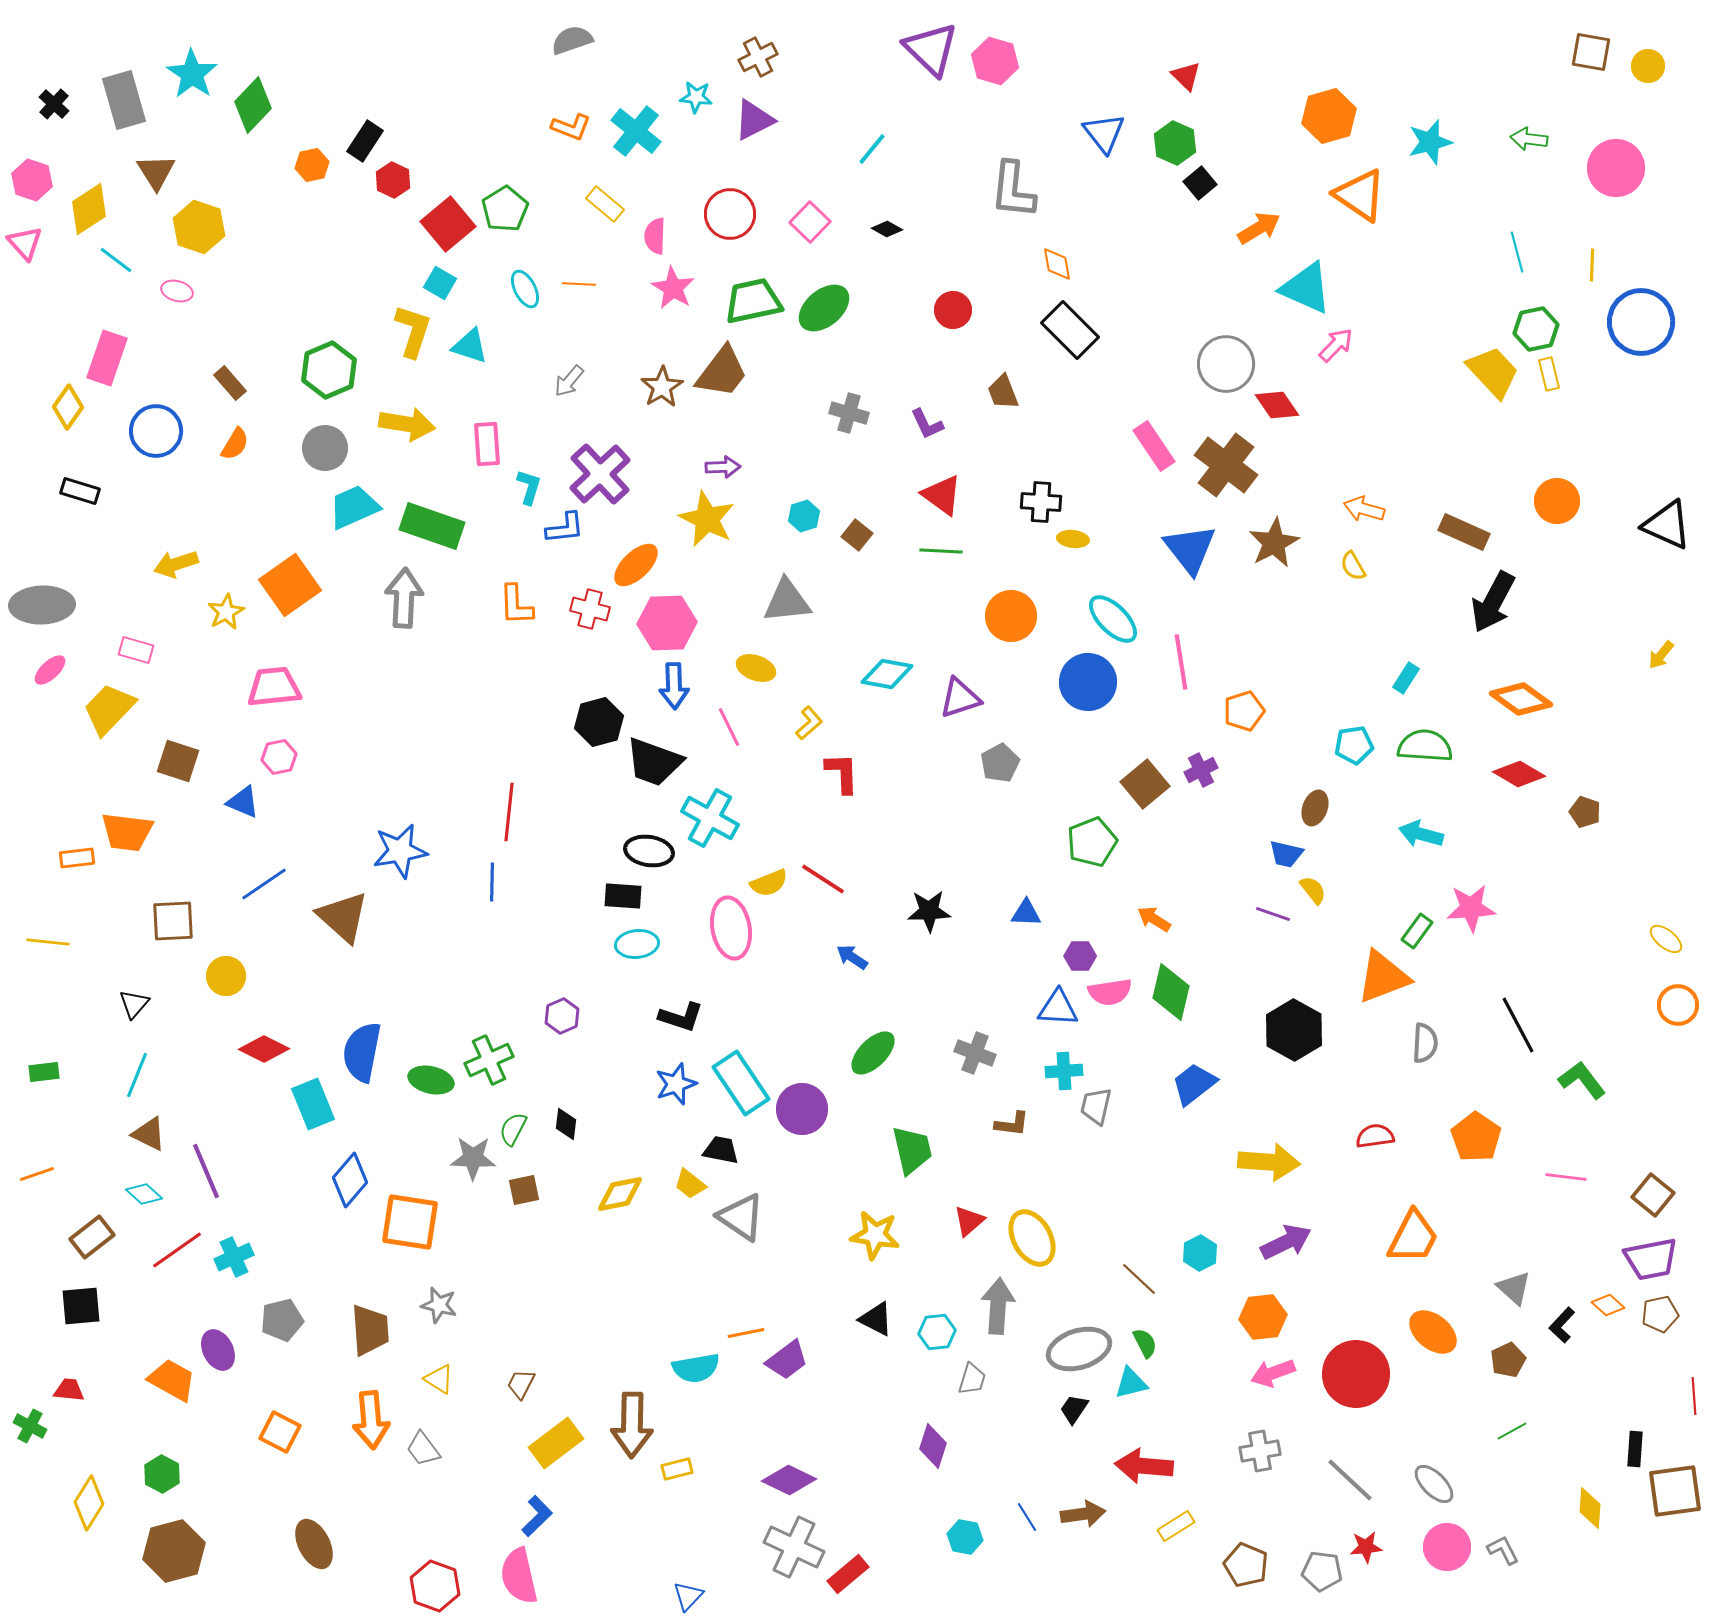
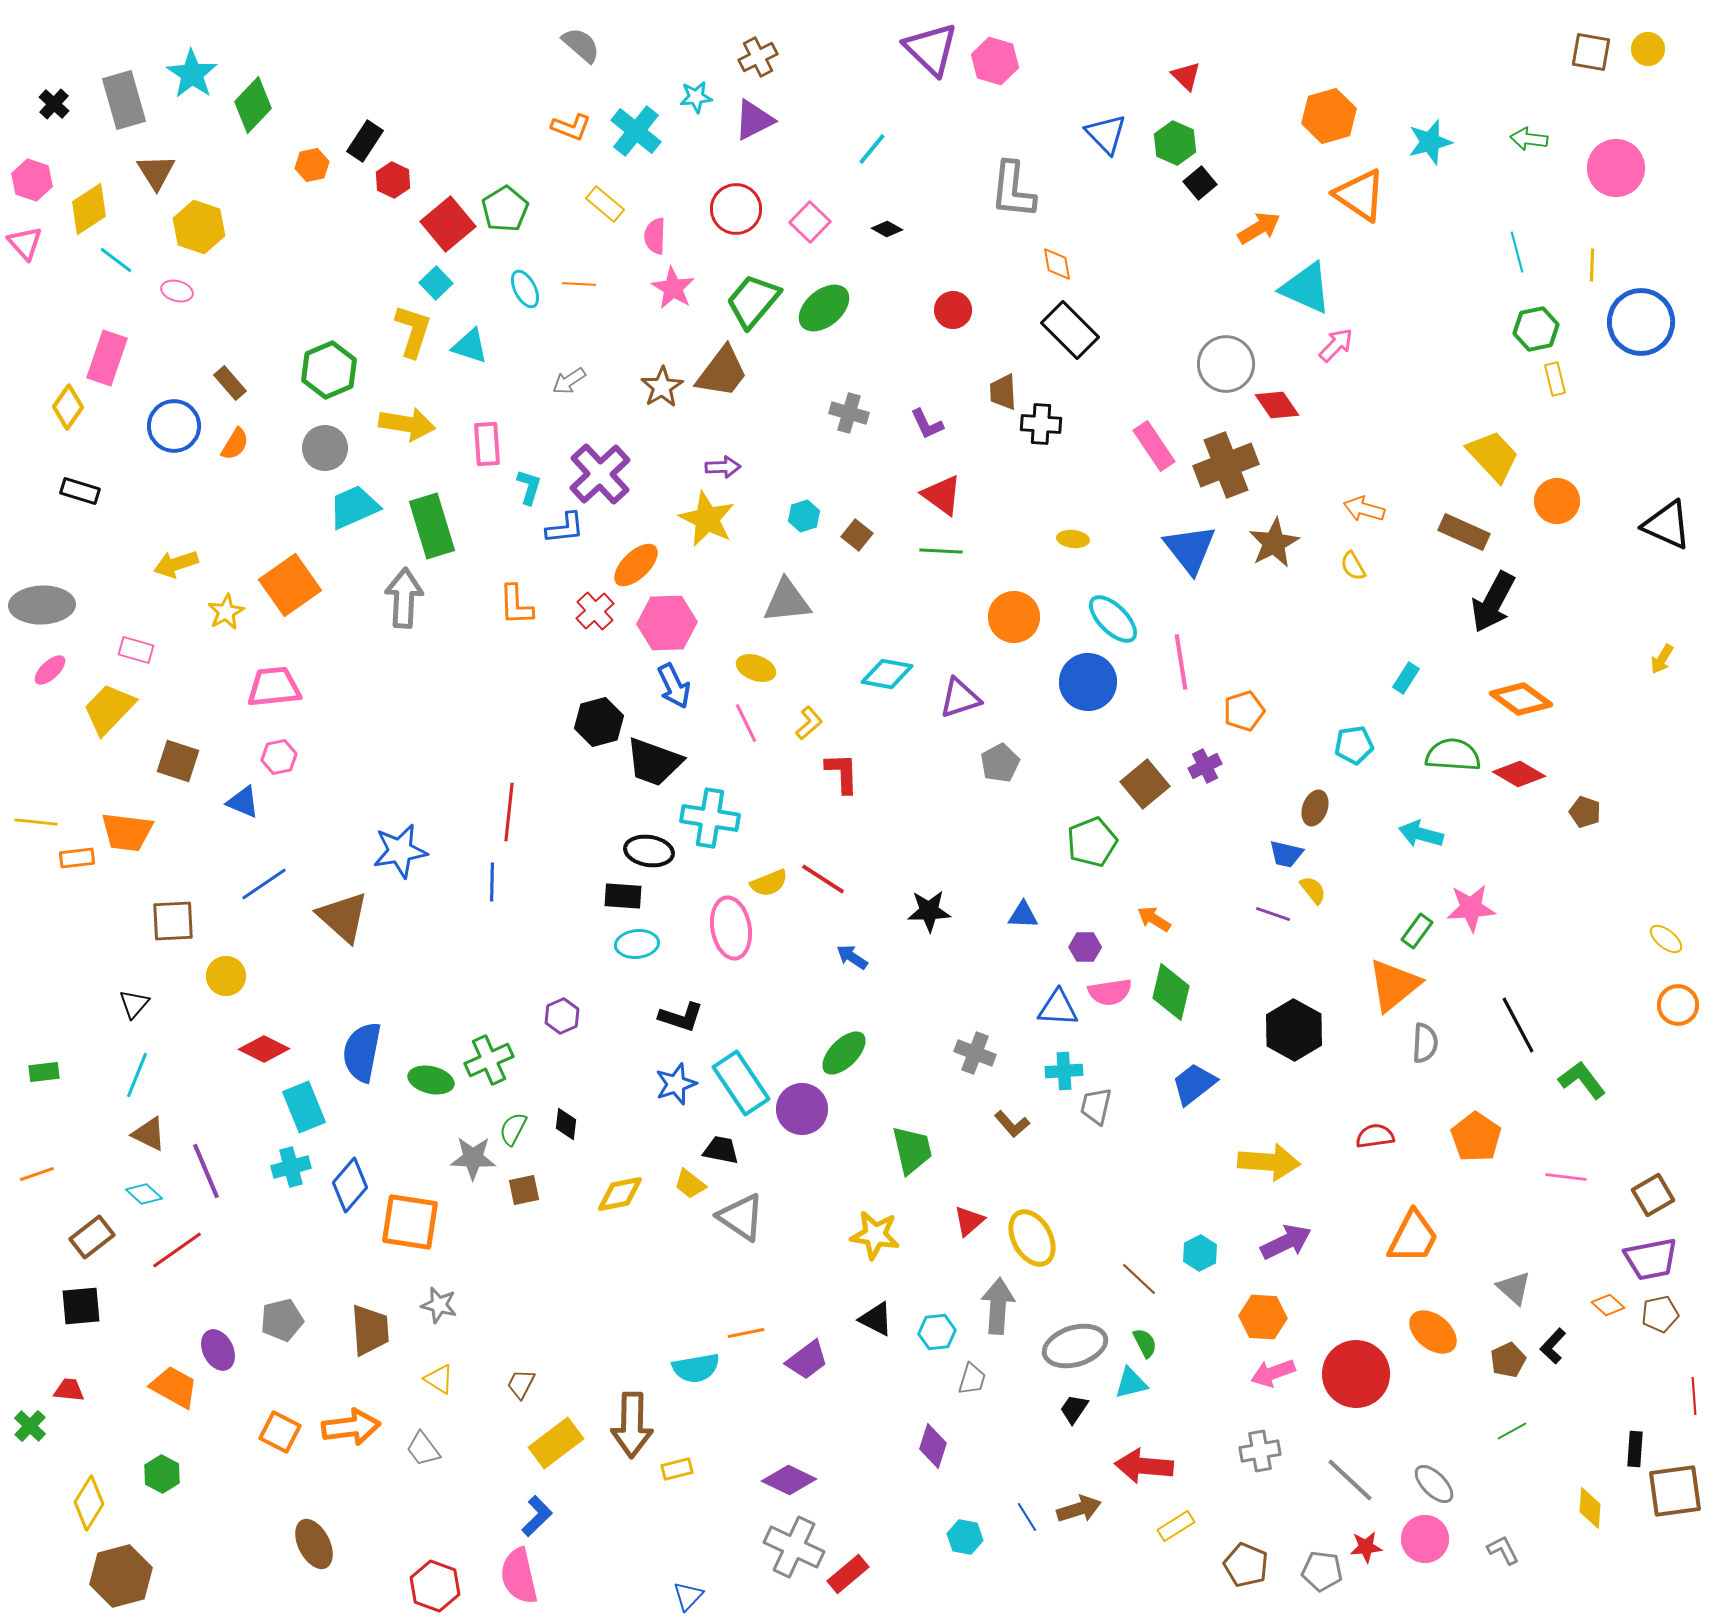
gray semicircle at (572, 40): moved 9 px right, 5 px down; rotated 60 degrees clockwise
yellow circle at (1648, 66): moved 17 px up
cyan star at (696, 97): rotated 12 degrees counterclockwise
blue triangle at (1104, 133): moved 2 px right, 1 px down; rotated 6 degrees counterclockwise
red circle at (730, 214): moved 6 px right, 5 px up
cyan square at (440, 283): moved 4 px left; rotated 16 degrees clockwise
green trapezoid at (753, 301): rotated 38 degrees counterclockwise
yellow trapezoid at (1493, 372): moved 84 px down
yellow rectangle at (1549, 374): moved 6 px right, 5 px down
gray arrow at (569, 381): rotated 16 degrees clockwise
brown trapezoid at (1003, 392): rotated 18 degrees clockwise
blue circle at (156, 431): moved 18 px right, 5 px up
brown cross at (1226, 465): rotated 32 degrees clockwise
black cross at (1041, 502): moved 78 px up
green rectangle at (432, 526): rotated 54 degrees clockwise
red cross at (590, 609): moved 5 px right, 2 px down; rotated 33 degrees clockwise
orange circle at (1011, 616): moved 3 px right, 1 px down
yellow arrow at (1661, 655): moved 1 px right, 4 px down; rotated 8 degrees counterclockwise
blue arrow at (674, 686): rotated 24 degrees counterclockwise
pink line at (729, 727): moved 17 px right, 4 px up
green semicircle at (1425, 746): moved 28 px right, 9 px down
purple cross at (1201, 770): moved 4 px right, 4 px up
cyan cross at (710, 818): rotated 20 degrees counterclockwise
blue triangle at (1026, 913): moved 3 px left, 2 px down
yellow line at (48, 942): moved 12 px left, 120 px up
purple hexagon at (1080, 956): moved 5 px right, 9 px up
orange triangle at (1383, 977): moved 11 px right, 8 px down; rotated 18 degrees counterclockwise
green ellipse at (873, 1053): moved 29 px left
cyan rectangle at (313, 1104): moved 9 px left, 3 px down
brown L-shape at (1012, 1124): rotated 42 degrees clockwise
blue diamond at (350, 1180): moved 5 px down
brown square at (1653, 1195): rotated 21 degrees clockwise
cyan cross at (234, 1257): moved 57 px right, 90 px up; rotated 9 degrees clockwise
orange hexagon at (1263, 1317): rotated 9 degrees clockwise
black L-shape at (1562, 1325): moved 9 px left, 21 px down
gray ellipse at (1079, 1349): moved 4 px left, 3 px up
purple trapezoid at (787, 1360): moved 20 px right
orange trapezoid at (172, 1380): moved 2 px right, 7 px down
orange arrow at (371, 1420): moved 20 px left, 7 px down; rotated 92 degrees counterclockwise
green cross at (30, 1426): rotated 16 degrees clockwise
brown arrow at (1083, 1514): moved 4 px left, 5 px up; rotated 9 degrees counterclockwise
pink circle at (1447, 1547): moved 22 px left, 8 px up
brown hexagon at (174, 1551): moved 53 px left, 25 px down
